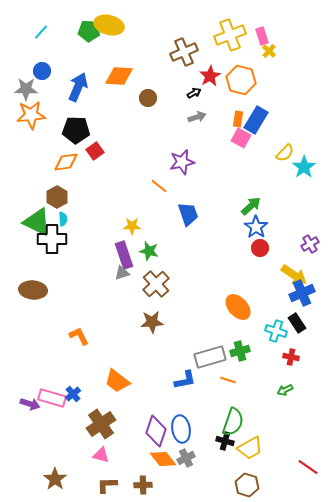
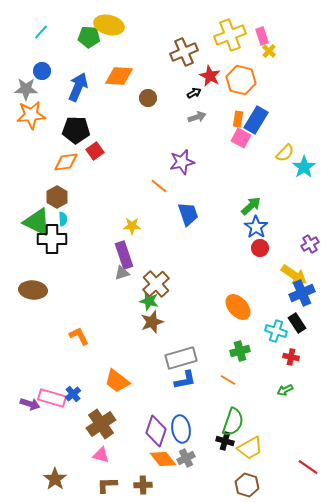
green pentagon at (89, 31): moved 6 px down
red star at (210, 76): rotated 15 degrees counterclockwise
green star at (149, 251): moved 50 px down
brown star at (152, 322): rotated 15 degrees counterclockwise
gray rectangle at (210, 357): moved 29 px left, 1 px down
orange line at (228, 380): rotated 14 degrees clockwise
